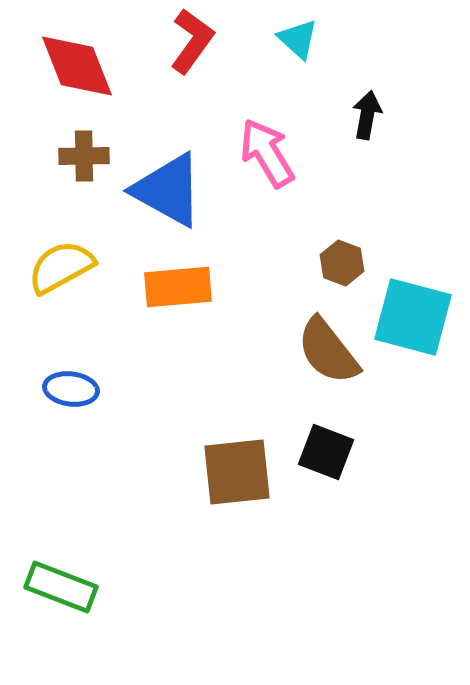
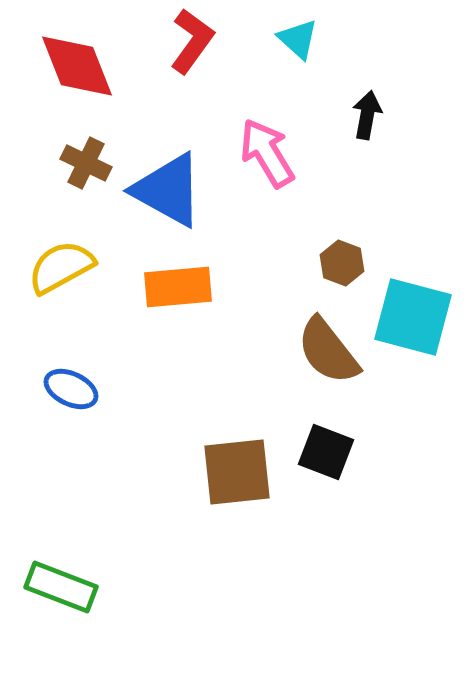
brown cross: moved 2 px right, 7 px down; rotated 27 degrees clockwise
blue ellipse: rotated 18 degrees clockwise
